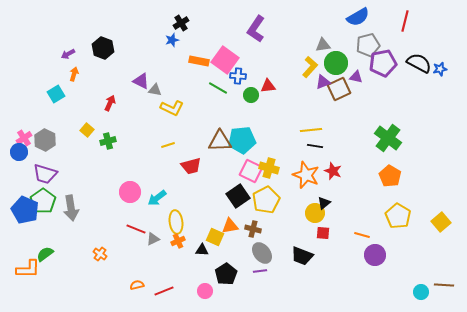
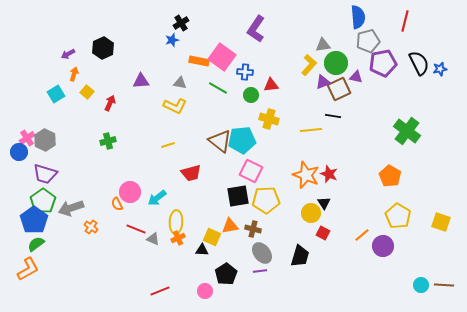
blue semicircle at (358, 17): rotated 65 degrees counterclockwise
gray pentagon at (368, 45): moved 4 px up
black hexagon at (103, 48): rotated 15 degrees clockwise
pink square at (225, 60): moved 3 px left, 3 px up
black semicircle at (419, 63): rotated 35 degrees clockwise
yellow L-shape at (310, 67): moved 1 px left, 2 px up
blue cross at (238, 76): moved 7 px right, 4 px up
purple triangle at (141, 81): rotated 30 degrees counterclockwise
red triangle at (268, 86): moved 3 px right, 1 px up
gray triangle at (155, 90): moved 25 px right, 7 px up
yellow L-shape at (172, 108): moved 3 px right, 2 px up
yellow square at (87, 130): moved 38 px up
pink cross at (24, 138): moved 3 px right
green cross at (388, 138): moved 19 px right, 7 px up
brown triangle at (220, 141): rotated 40 degrees clockwise
black line at (315, 146): moved 18 px right, 30 px up
red trapezoid at (191, 166): moved 7 px down
yellow cross at (269, 168): moved 49 px up
red star at (333, 171): moved 4 px left, 3 px down
black square at (238, 196): rotated 25 degrees clockwise
yellow pentagon at (266, 200): rotated 24 degrees clockwise
black triangle at (324, 203): rotated 24 degrees counterclockwise
gray arrow at (71, 208): rotated 80 degrees clockwise
blue pentagon at (25, 210): moved 9 px right, 10 px down; rotated 12 degrees clockwise
yellow circle at (315, 213): moved 4 px left
yellow ellipse at (176, 222): rotated 10 degrees clockwise
yellow square at (441, 222): rotated 30 degrees counterclockwise
red square at (323, 233): rotated 24 degrees clockwise
orange line at (362, 235): rotated 56 degrees counterclockwise
yellow square at (215, 237): moved 3 px left
gray triangle at (153, 239): rotated 48 degrees clockwise
orange cross at (178, 241): moved 3 px up
green semicircle at (45, 254): moved 9 px left, 10 px up
orange cross at (100, 254): moved 9 px left, 27 px up
purple circle at (375, 255): moved 8 px right, 9 px up
black trapezoid at (302, 256): moved 2 px left; rotated 95 degrees counterclockwise
orange L-shape at (28, 269): rotated 30 degrees counterclockwise
orange semicircle at (137, 285): moved 20 px left, 81 px up; rotated 104 degrees counterclockwise
red line at (164, 291): moved 4 px left
cyan circle at (421, 292): moved 7 px up
